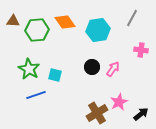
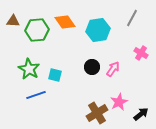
pink cross: moved 3 px down; rotated 24 degrees clockwise
